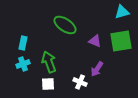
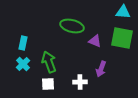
cyan triangle: moved 1 px right; rotated 21 degrees clockwise
green ellipse: moved 7 px right, 1 px down; rotated 20 degrees counterclockwise
green square: moved 1 px right, 3 px up; rotated 20 degrees clockwise
cyan cross: rotated 24 degrees counterclockwise
purple arrow: moved 4 px right; rotated 14 degrees counterclockwise
white cross: rotated 24 degrees counterclockwise
